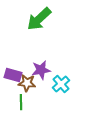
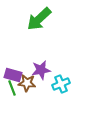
cyan cross: rotated 18 degrees clockwise
green line: moved 9 px left, 14 px up; rotated 21 degrees counterclockwise
